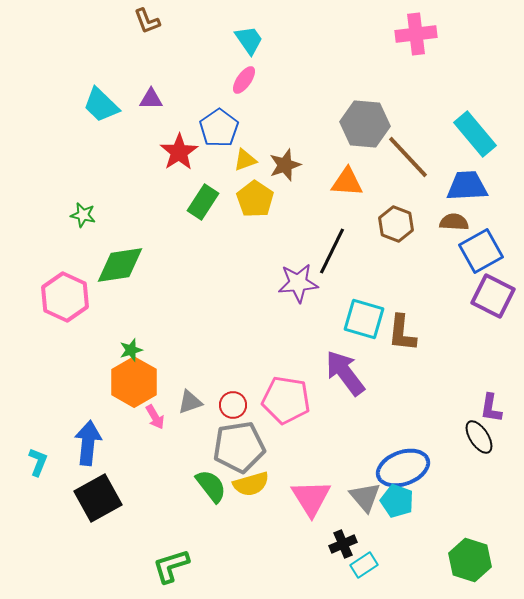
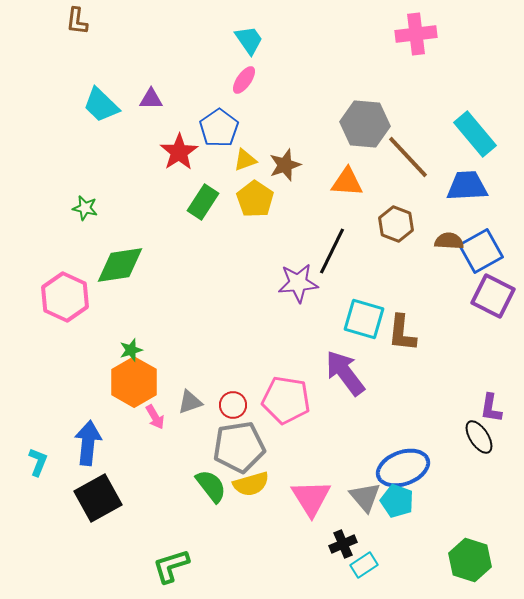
brown L-shape at (147, 21): moved 70 px left; rotated 28 degrees clockwise
green star at (83, 215): moved 2 px right, 7 px up
brown semicircle at (454, 222): moved 5 px left, 19 px down
